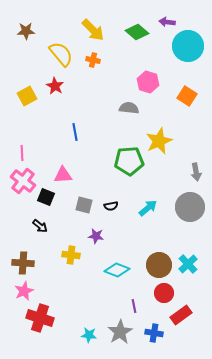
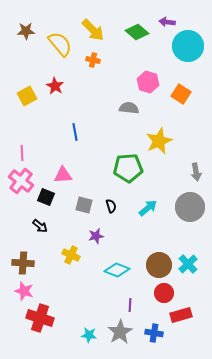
yellow semicircle: moved 1 px left, 10 px up
orange square: moved 6 px left, 2 px up
green pentagon: moved 1 px left, 7 px down
pink cross: moved 2 px left
black semicircle: rotated 96 degrees counterclockwise
purple star: rotated 21 degrees counterclockwise
yellow cross: rotated 18 degrees clockwise
pink star: rotated 30 degrees counterclockwise
purple line: moved 4 px left, 1 px up; rotated 16 degrees clockwise
red rectangle: rotated 20 degrees clockwise
